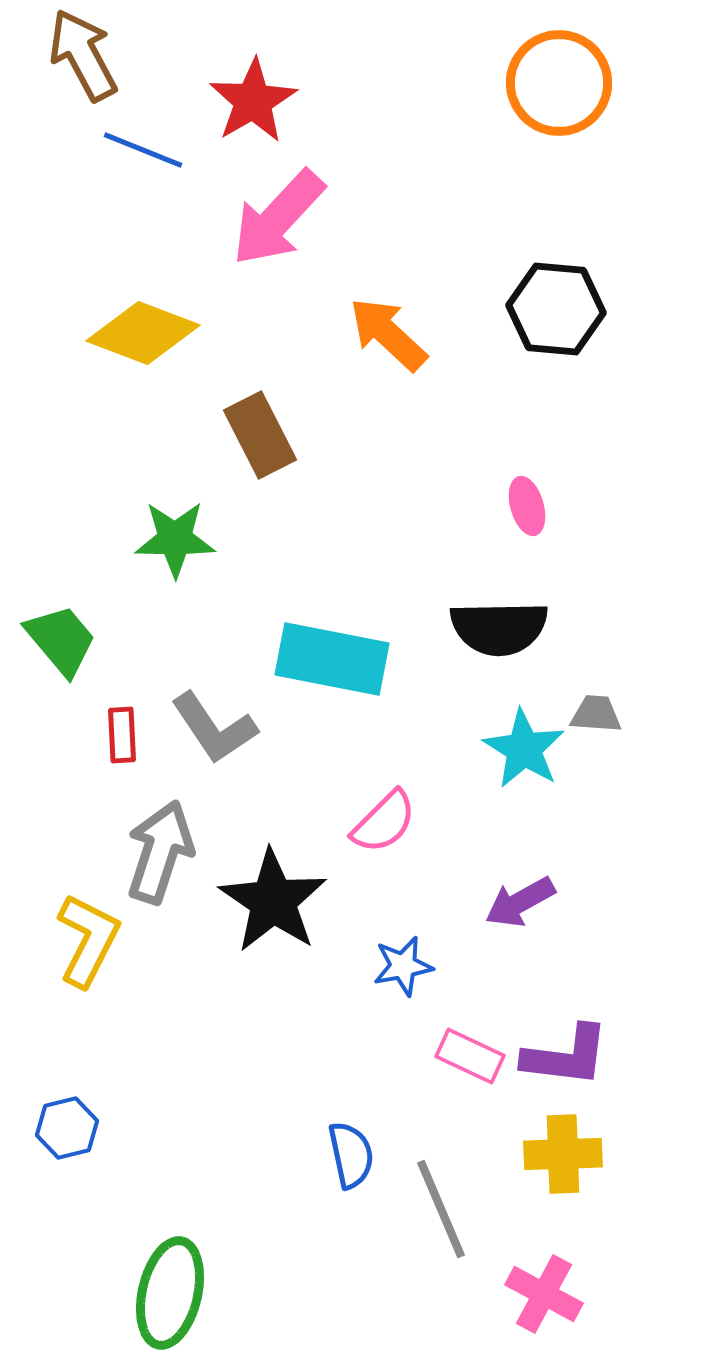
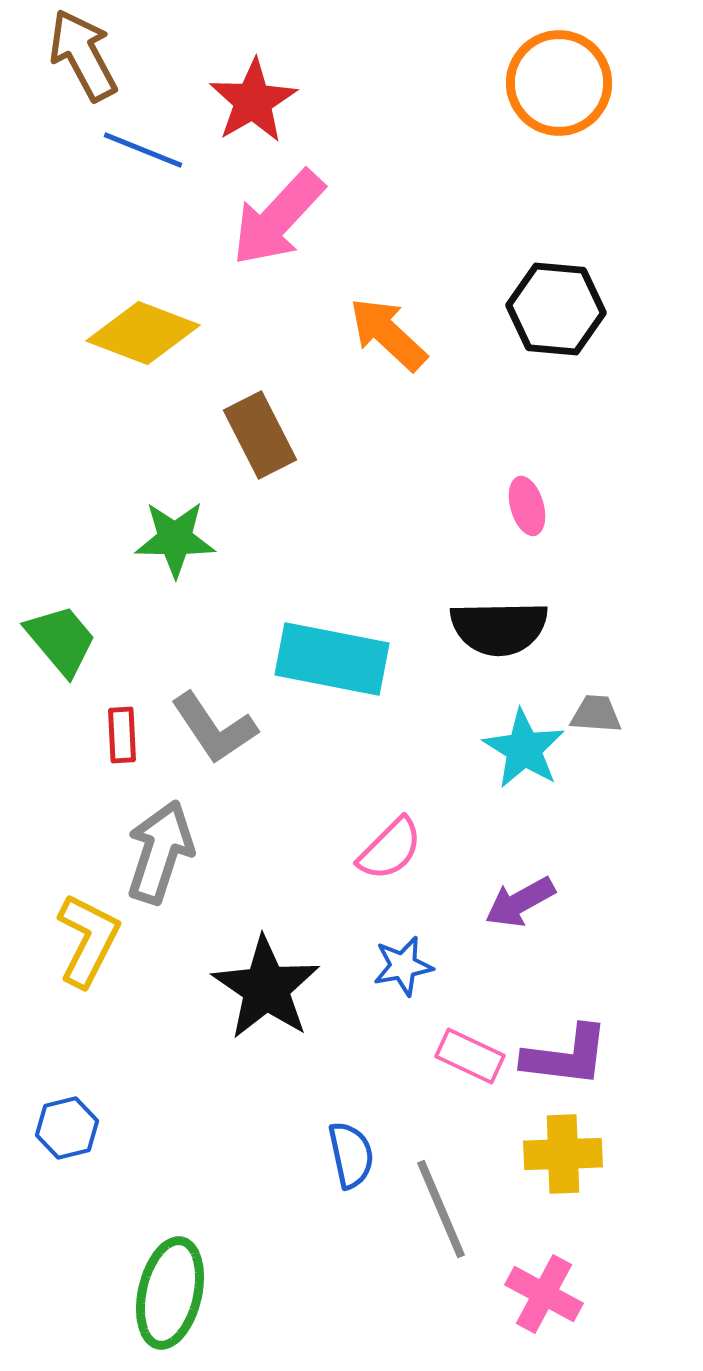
pink semicircle: moved 6 px right, 27 px down
black star: moved 7 px left, 87 px down
